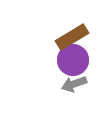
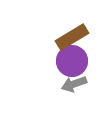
purple circle: moved 1 px left, 1 px down
